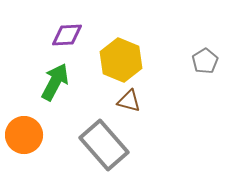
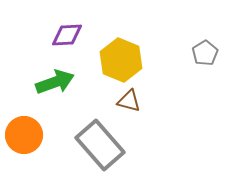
gray pentagon: moved 8 px up
green arrow: rotated 42 degrees clockwise
gray rectangle: moved 4 px left
